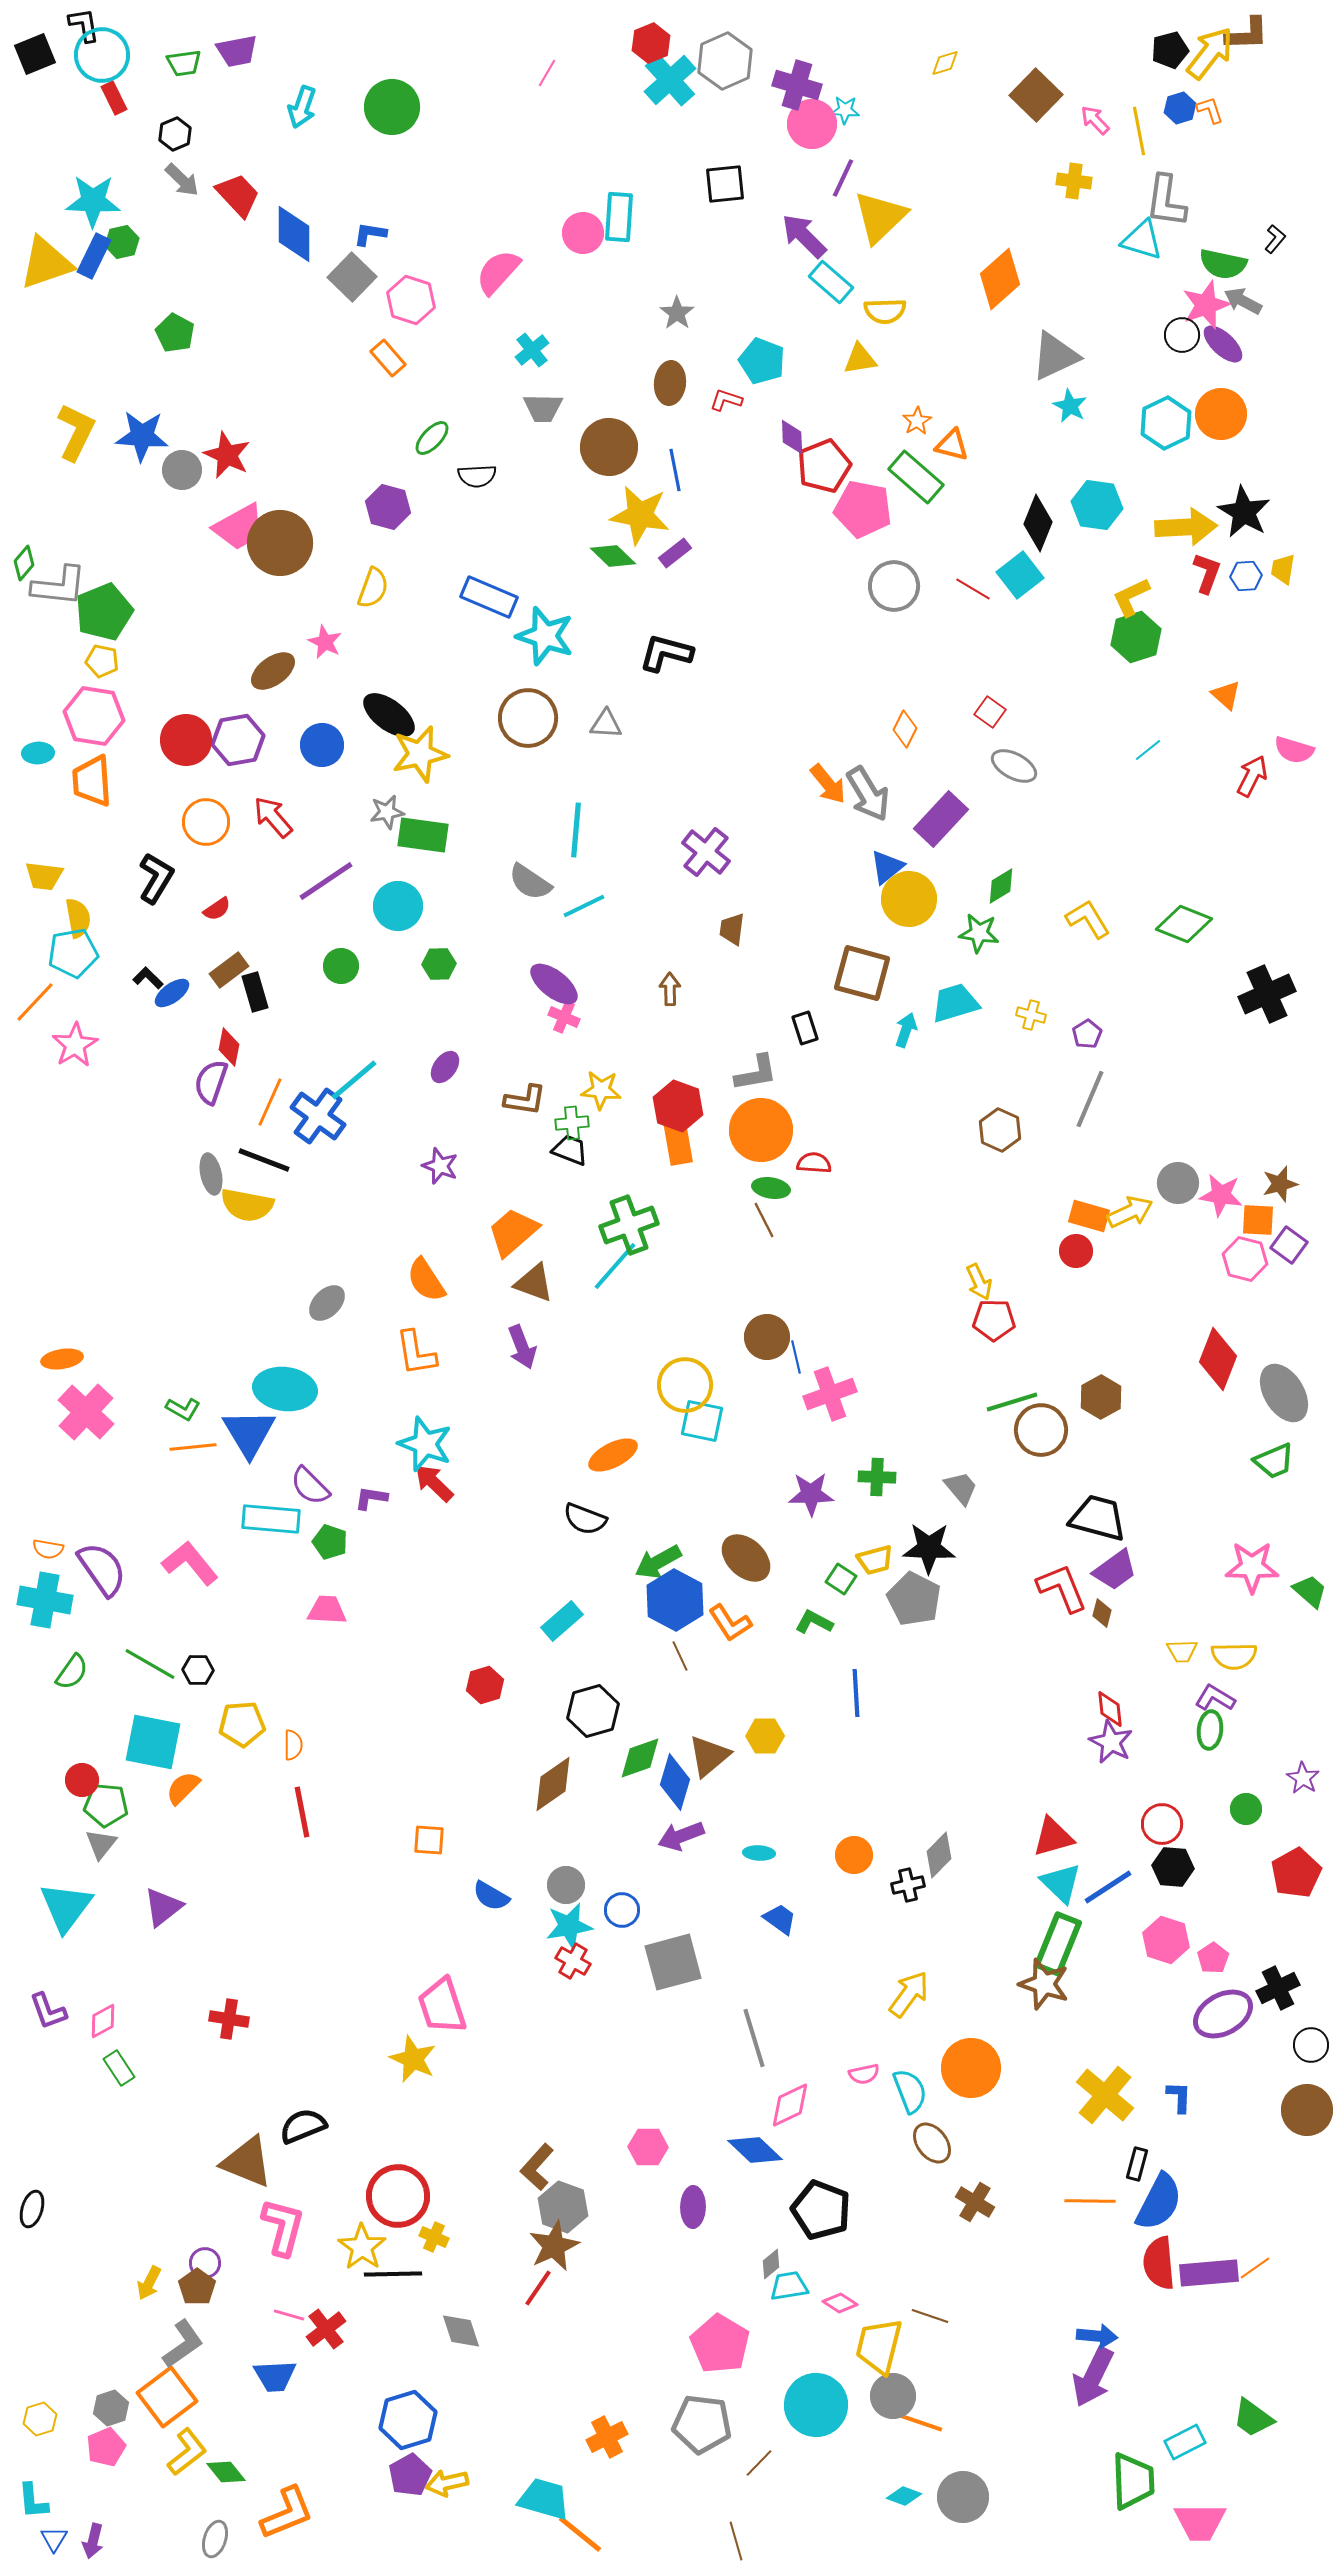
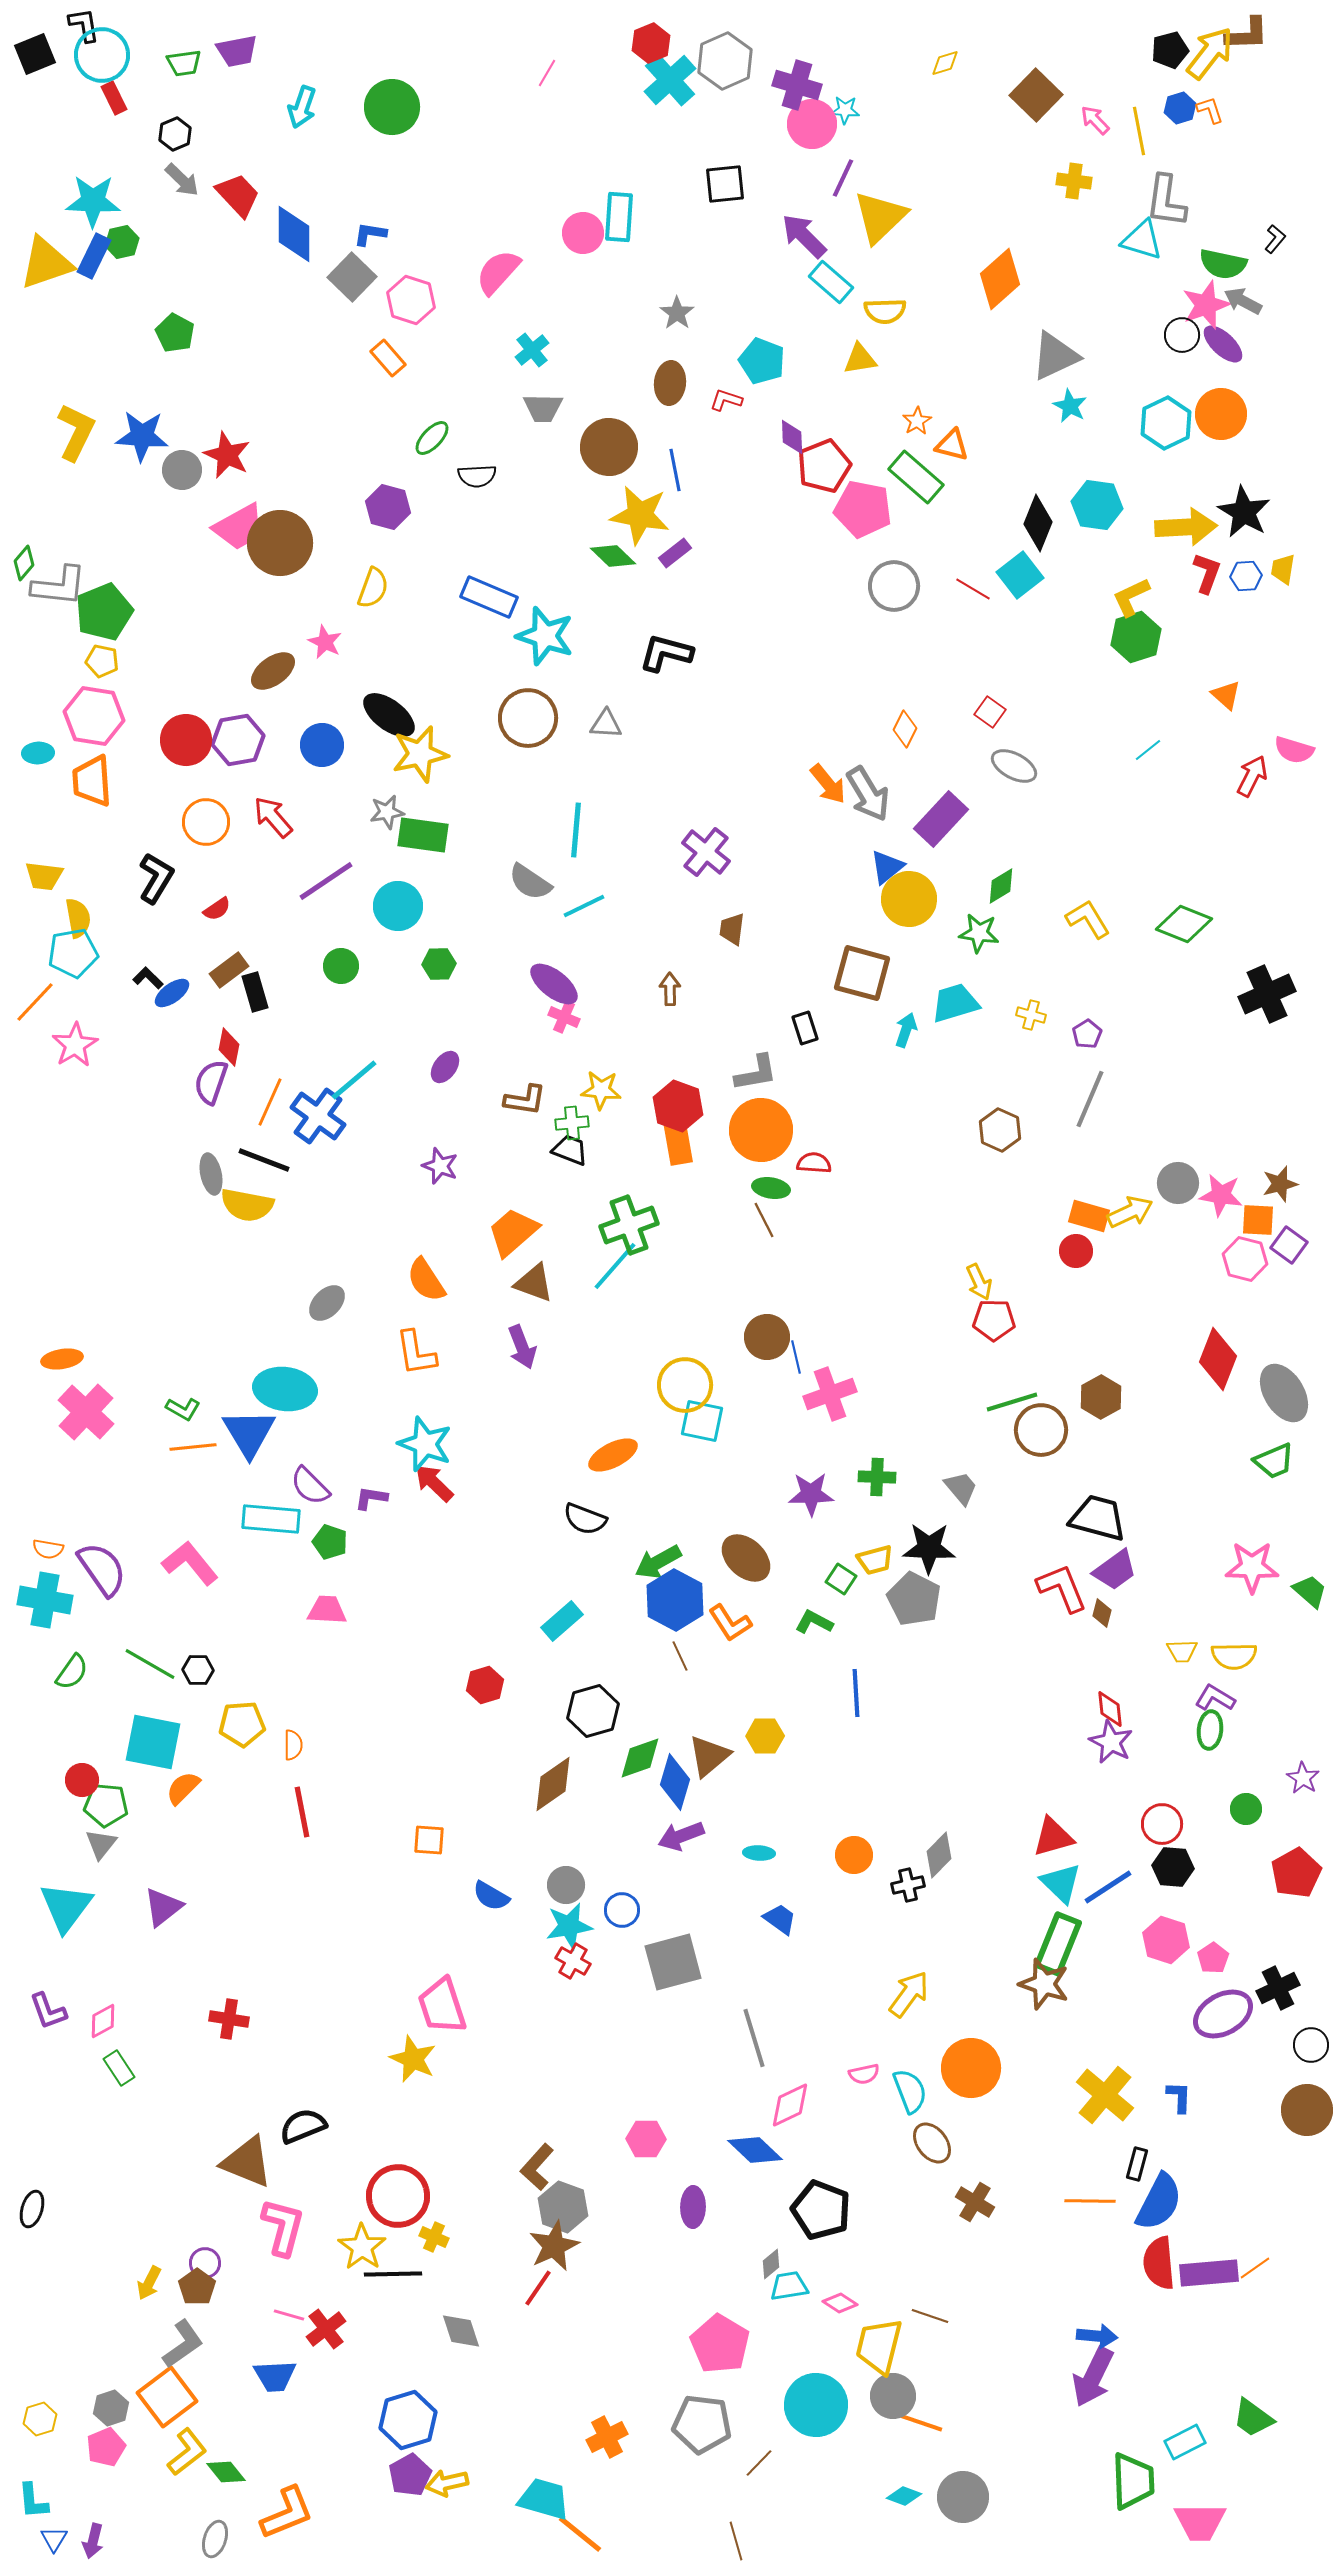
pink hexagon at (648, 2147): moved 2 px left, 8 px up
